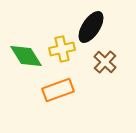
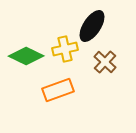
black ellipse: moved 1 px right, 1 px up
yellow cross: moved 3 px right
green diamond: rotated 32 degrees counterclockwise
